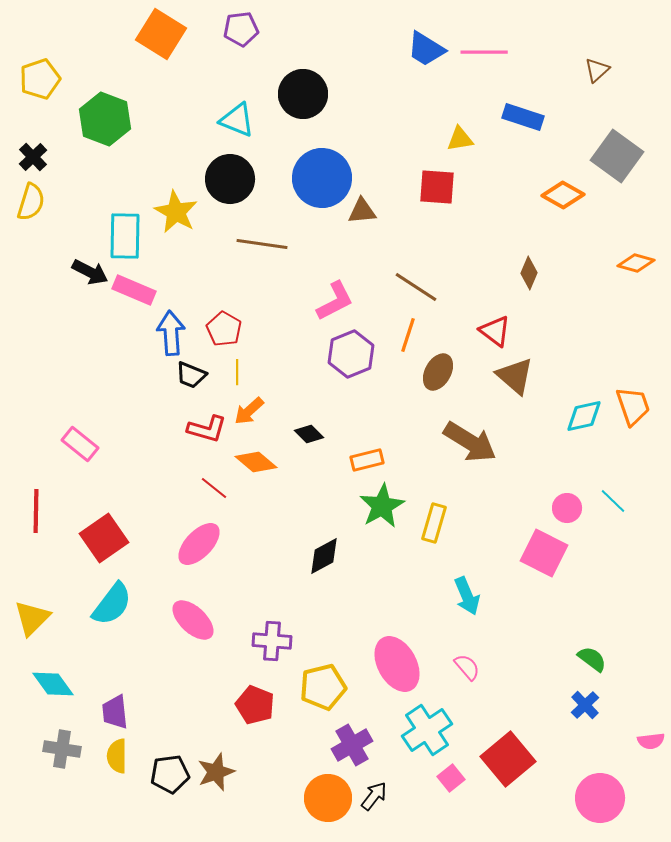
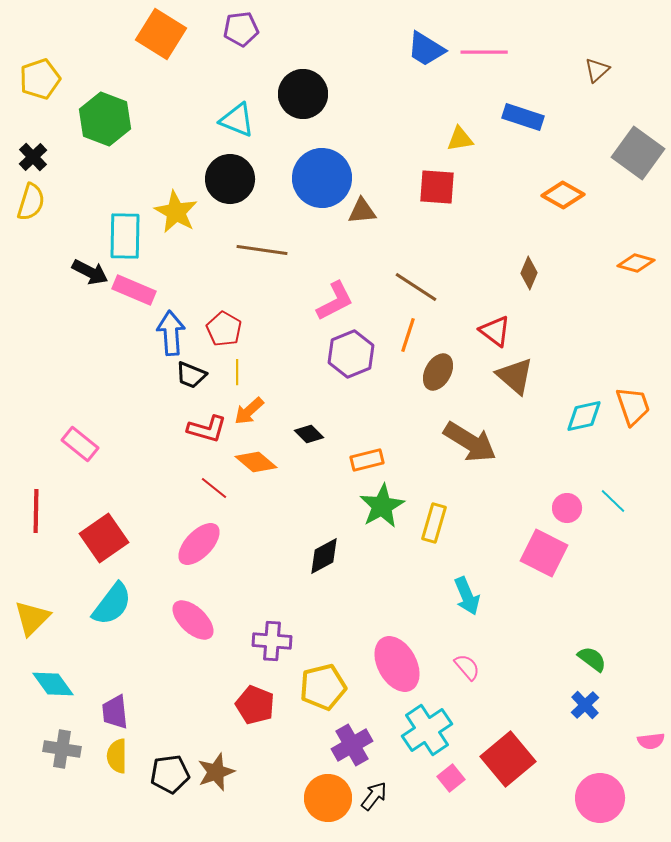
gray square at (617, 156): moved 21 px right, 3 px up
brown line at (262, 244): moved 6 px down
